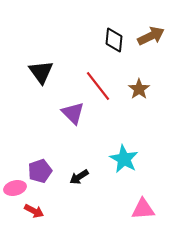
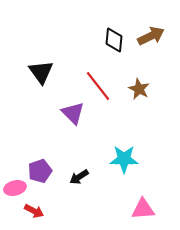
brown star: rotated 10 degrees counterclockwise
cyan star: rotated 28 degrees counterclockwise
